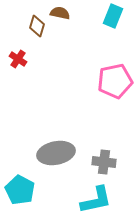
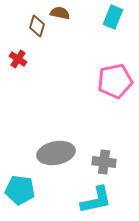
cyan rectangle: moved 1 px down
cyan pentagon: rotated 20 degrees counterclockwise
